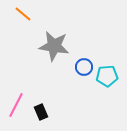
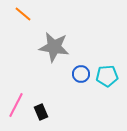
gray star: moved 1 px down
blue circle: moved 3 px left, 7 px down
